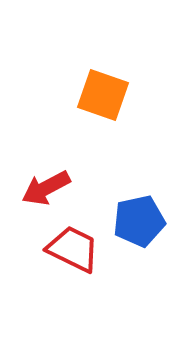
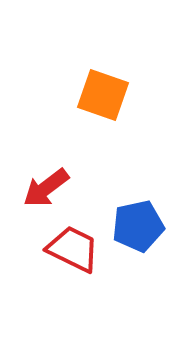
red arrow: rotated 9 degrees counterclockwise
blue pentagon: moved 1 px left, 5 px down
